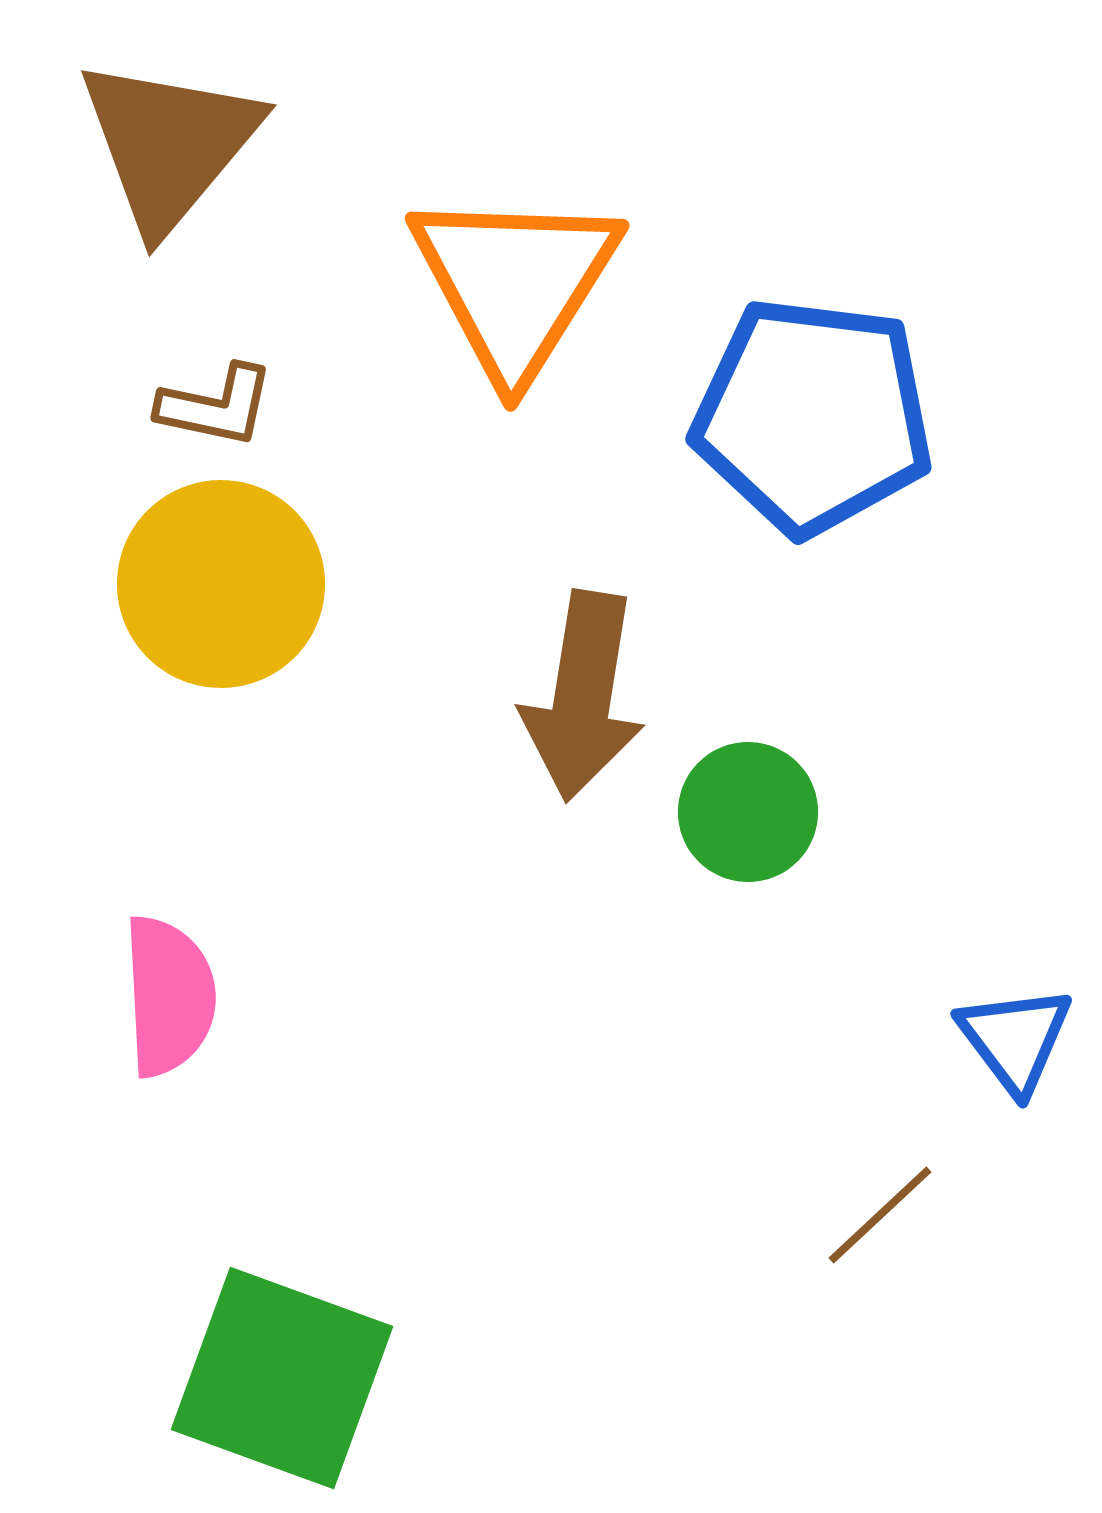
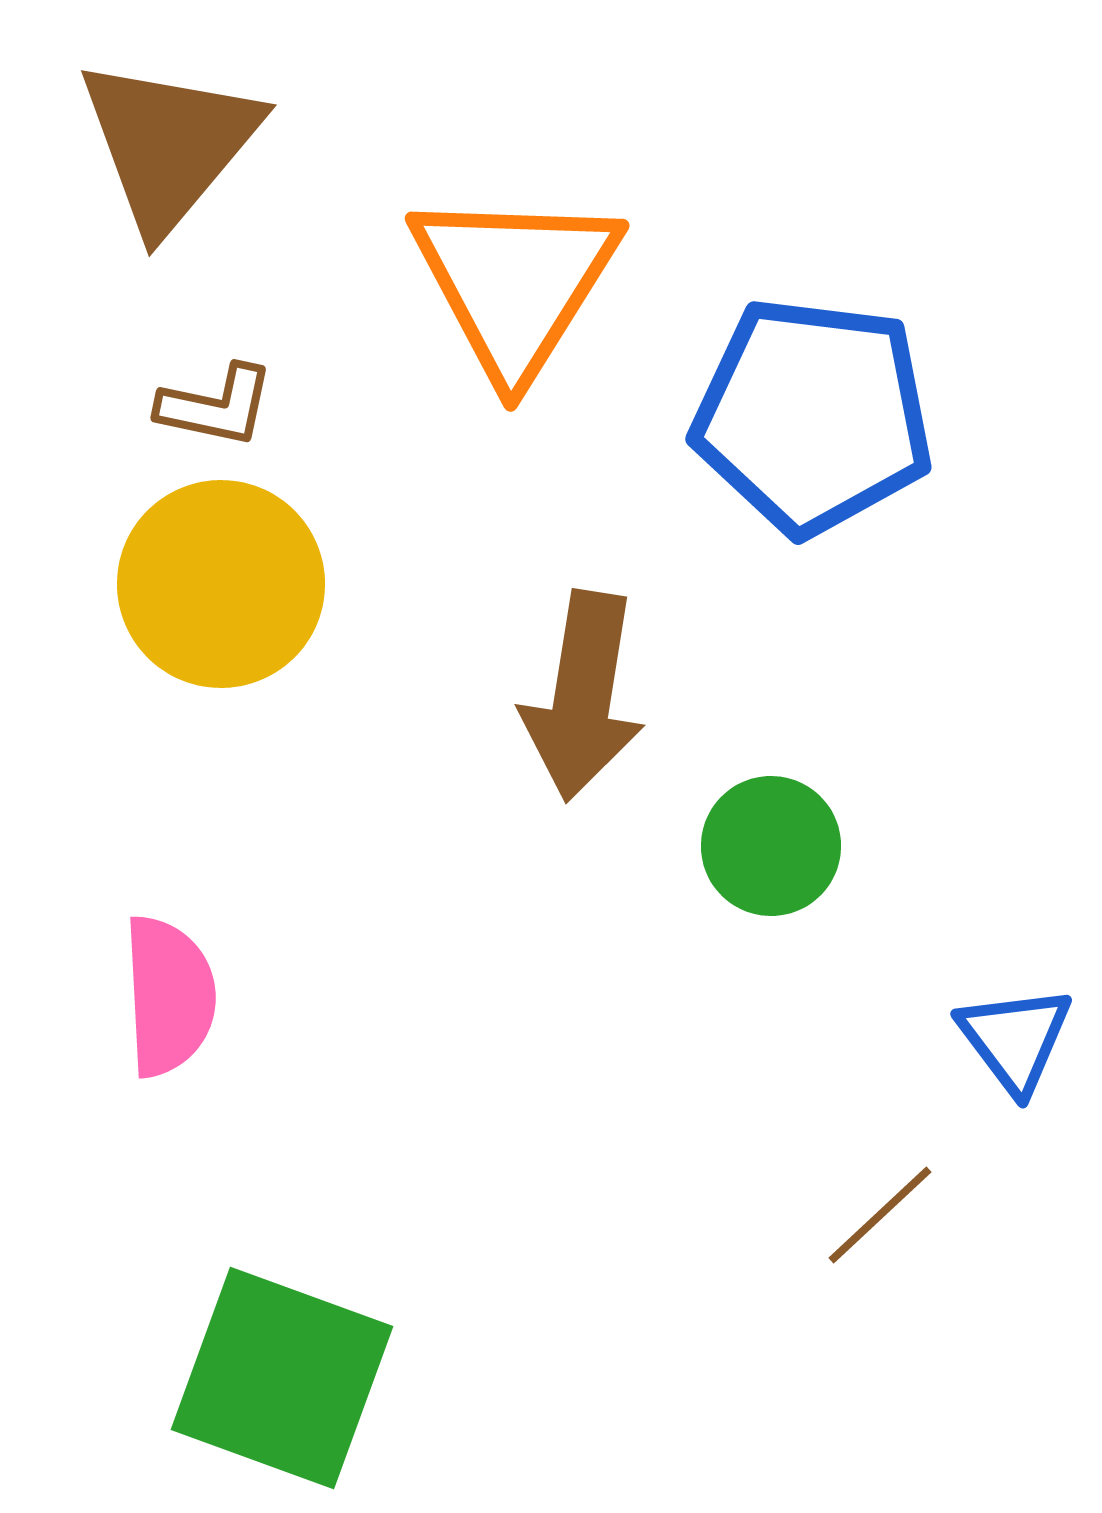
green circle: moved 23 px right, 34 px down
